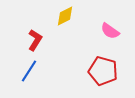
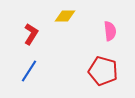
yellow diamond: rotated 25 degrees clockwise
pink semicircle: rotated 132 degrees counterclockwise
red L-shape: moved 4 px left, 6 px up
